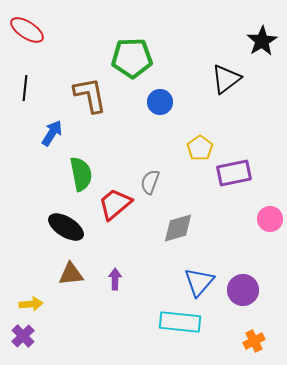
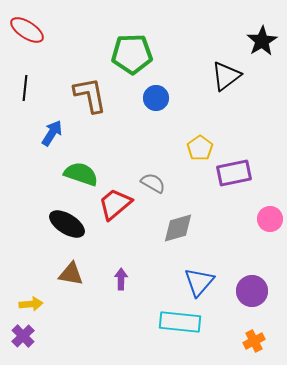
green pentagon: moved 4 px up
black triangle: moved 3 px up
blue circle: moved 4 px left, 4 px up
green semicircle: rotated 60 degrees counterclockwise
gray semicircle: moved 3 px right, 1 px down; rotated 100 degrees clockwise
black ellipse: moved 1 px right, 3 px up
brown triangle: rotated 16 degrees clockwise
purple arrow: moved 6 px right
purple circle: moved 9 px right, 1 px down
